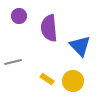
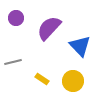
purple circle: moved 3 px left, 2 px down
purple semicircle: rotated 48 degrees clockwise
yellow rectangle: moved 5 px left
